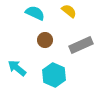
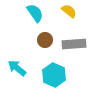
cyan semicircle: rotated 30 degrees clockwise
gray rectangle: moved 7 px left, 1 px up; rotated 20 degrees clockwise
